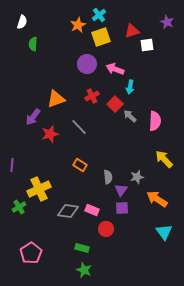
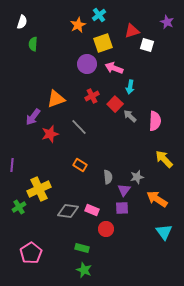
yellow square: moved 2 px right, 6 px down
white square: rotated 24 degrees clockwise
pink arrow: moved 1 px left, 1 px up
purple triangle: moved 3 px right
